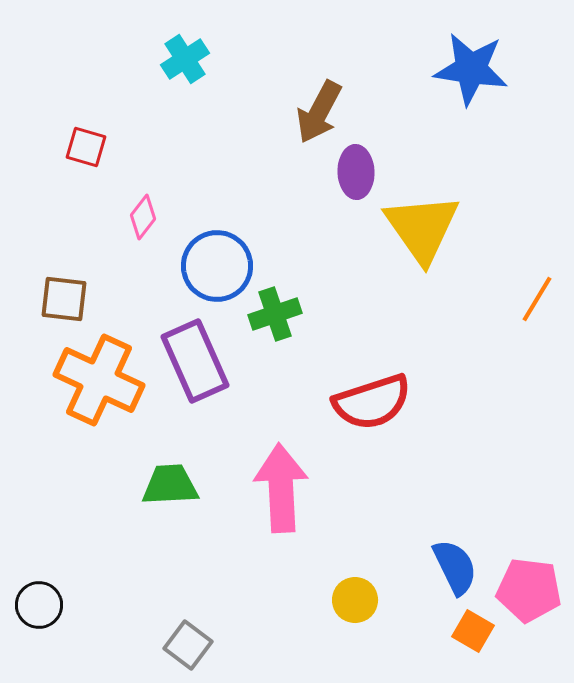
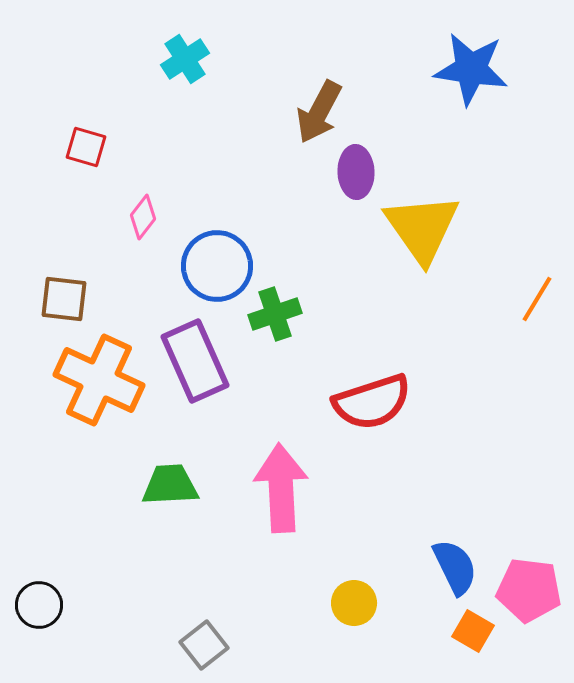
yellow circle: moved 1 px left, 3 px down
gray square: moved 16 px right; rotated 15 degrees clockwise
